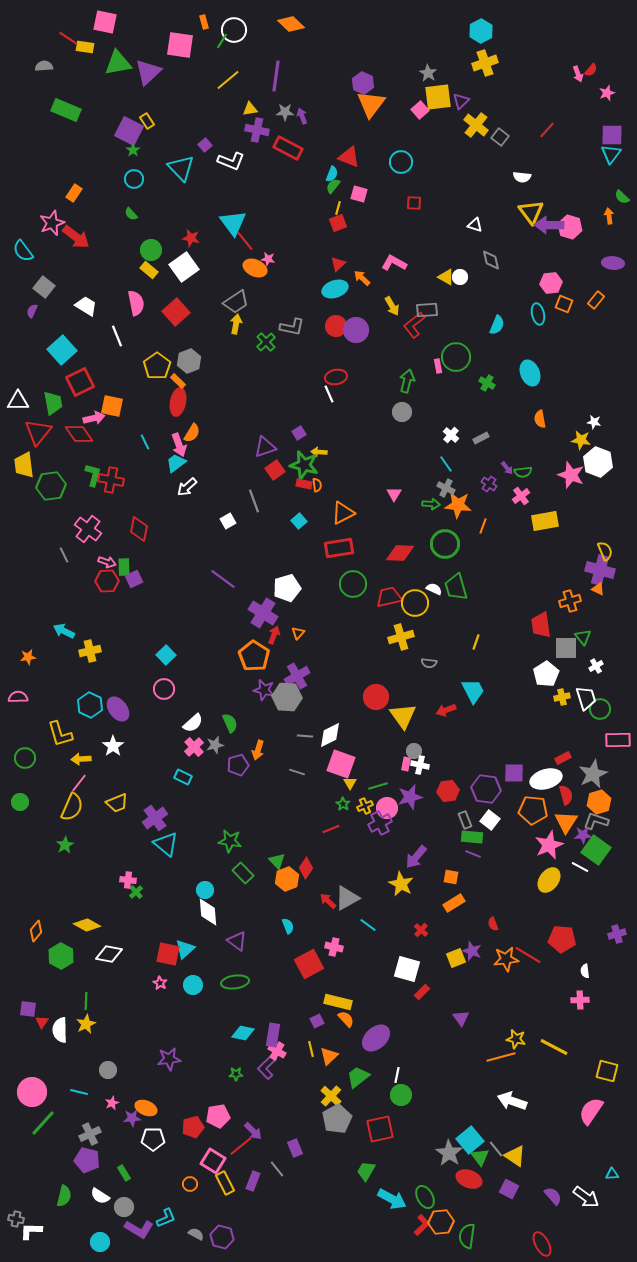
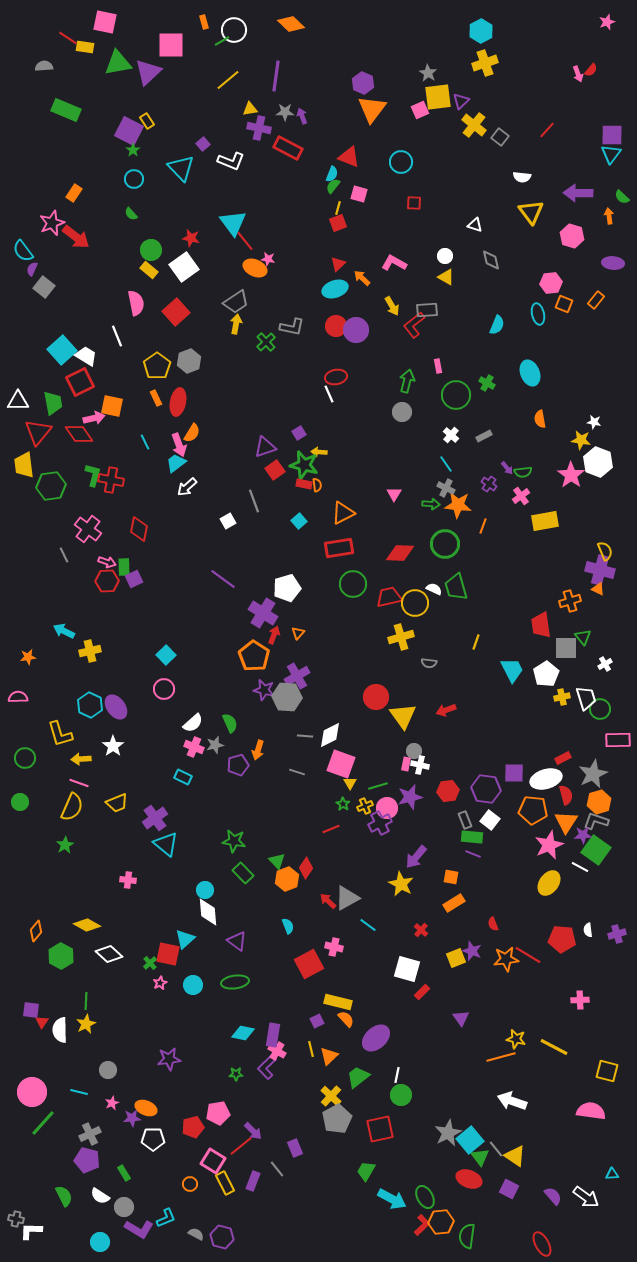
green line at (222, 41): rotated 28 degrees clockwise
pink square at (180, 45): moved 9 px left; rotated 8 degrees counterclockwise
pink star at (607, 93): moved 71 px up
orange triangle at (371, 104): moved 1 px right, 5 px down
pink square at (420, 110): rotated 18 degrees clockwise
yellow cross at (476, 125): moved 2 px left
purple cross at (257, 130): moved 2 px right, 2 px up
purple square at (205, 145): moved 2 px left, 1 px up
purple arrow at (549, 225): moved 29 px right, 32 px up
pink hexagon at (570, 227): moved 2 px right, 9 px down
white circle at (460, 277): moved 15 px left, 21 px up
white trapezoid at (86, 306): moved 50 px down
purple semicircle at (32, 311): moved 42 px up
green circle at (456, 357): moved 38 px down
orange rectangle at (178, 381): moved 22 px left, 17 px down; rotated 21 degrees clockwise
gray rectangle at (481, 438): moved 3 px right, 2 px up
pink star at (571, 475): rotated 16 degrees clockwise
white cross at (596, 666): moved 9 px right, 2 px up
cyan trapezoid at (473, 691): moved 39 px right, 21 px up
purple ellipse at (118, 709): moved 2 px left, 2 px up
pink cross at (194, 747): rotated 24 degrees counterclockwise
pink line at (79, 783): rotated 72 degrees clockwise
green star at (230, 841): moved 4 px right
yellow ellipse at (549, 880): moved 3 px down
green cross at (136, 892): moved 14 px right, 71 px down
cyan triangle at (185, 949): moved 10 px up
white diamond at (109, 954): rotated 32 degrees clockwise
white semicircle at (585, 971): moved 3 px right, 41 px up
pink star at (160, 983): rotated 16 degrees clockwise
purple square at (28, 1009): moved 3 px right, 1 px down
pink semicircle at (591, 1111): rotated 64 degrees clockwise
pink pentagon at (218, 1116): moved 3 px up
gray star at (449, 1153): moved 1 px left, 20 px up; rotated 12 degrees clockwise
green semicircle at (64, 1196): rotated 40 degrees counterclockwise
